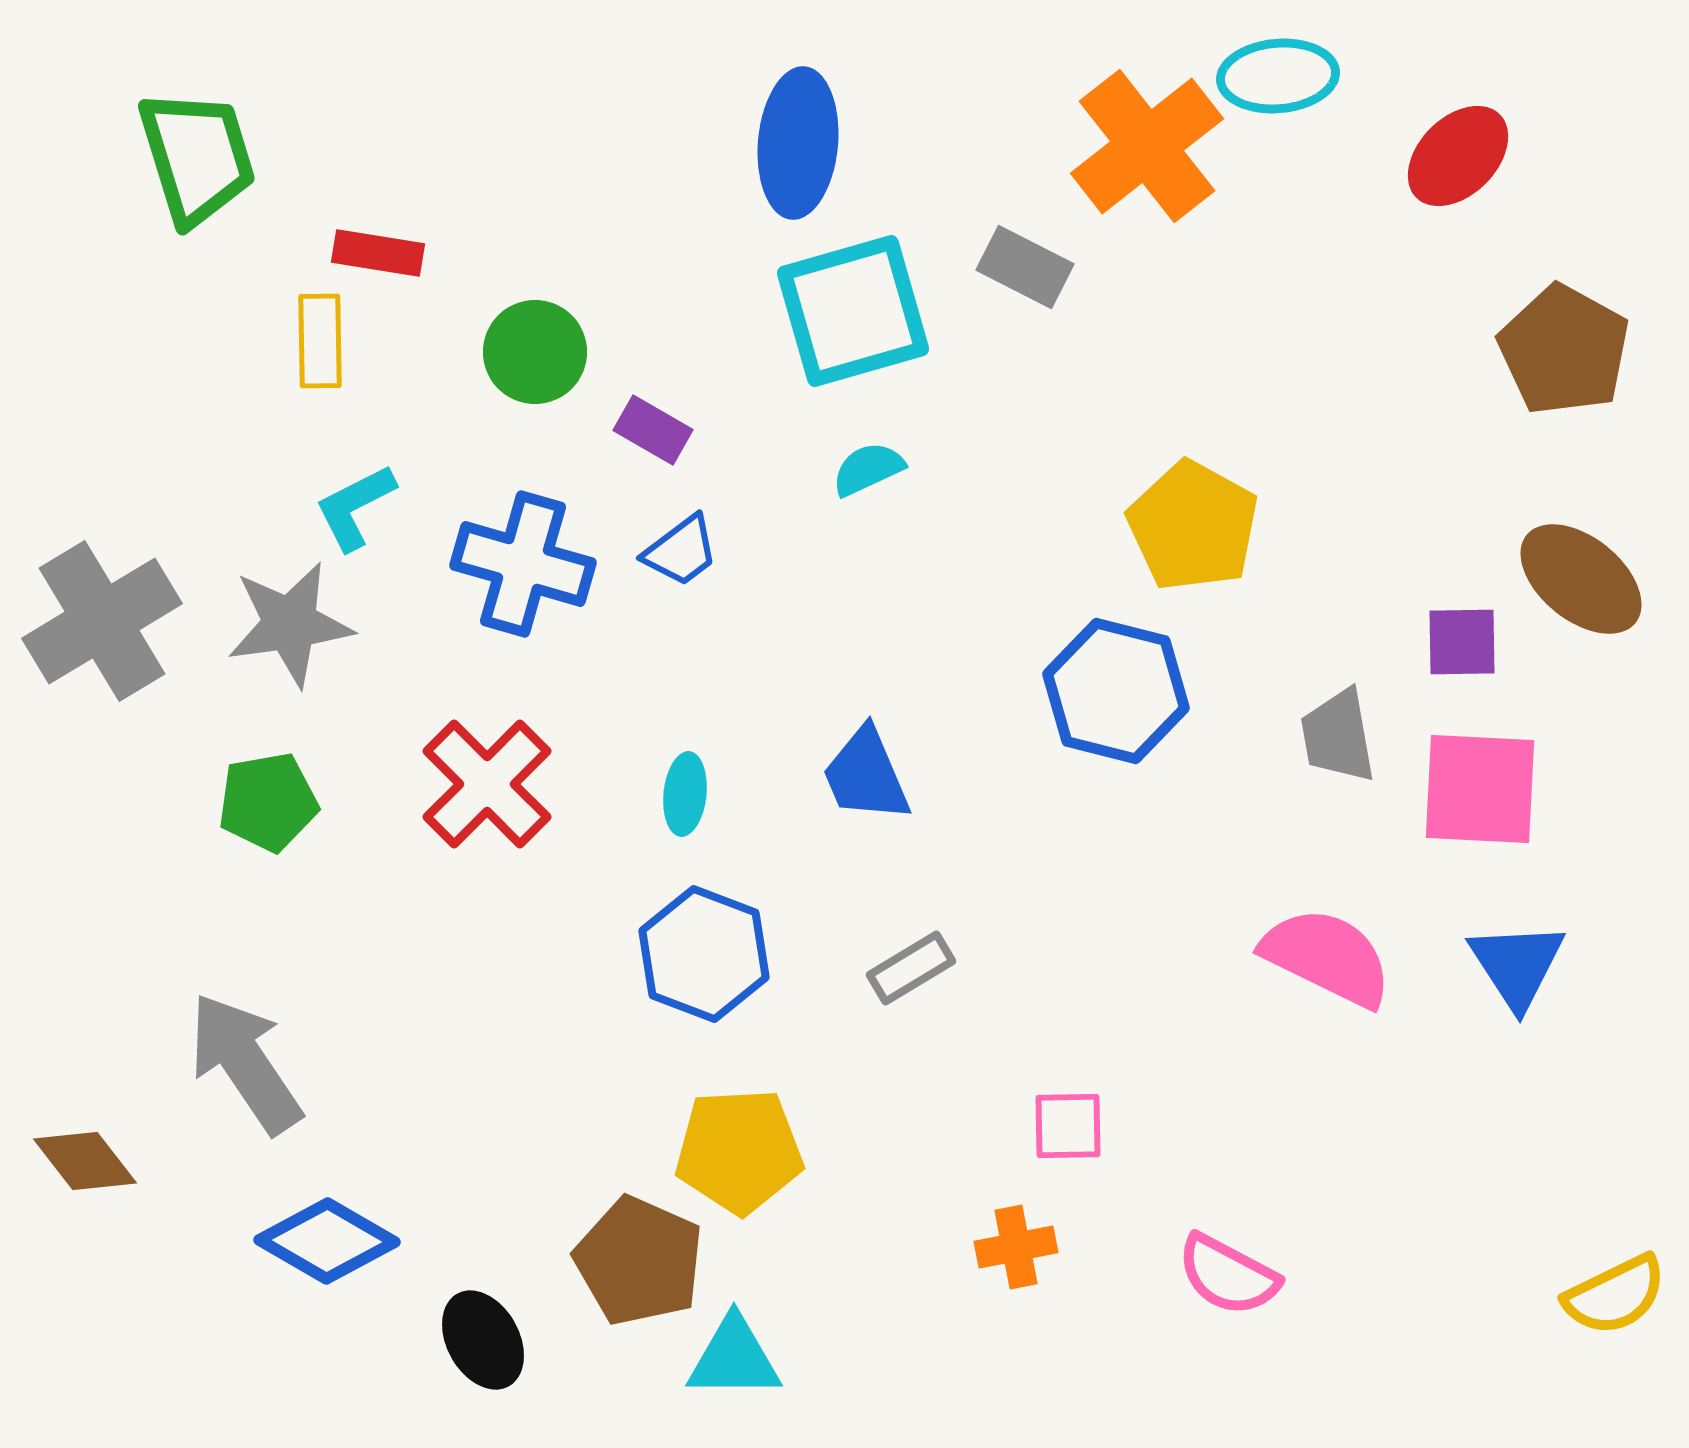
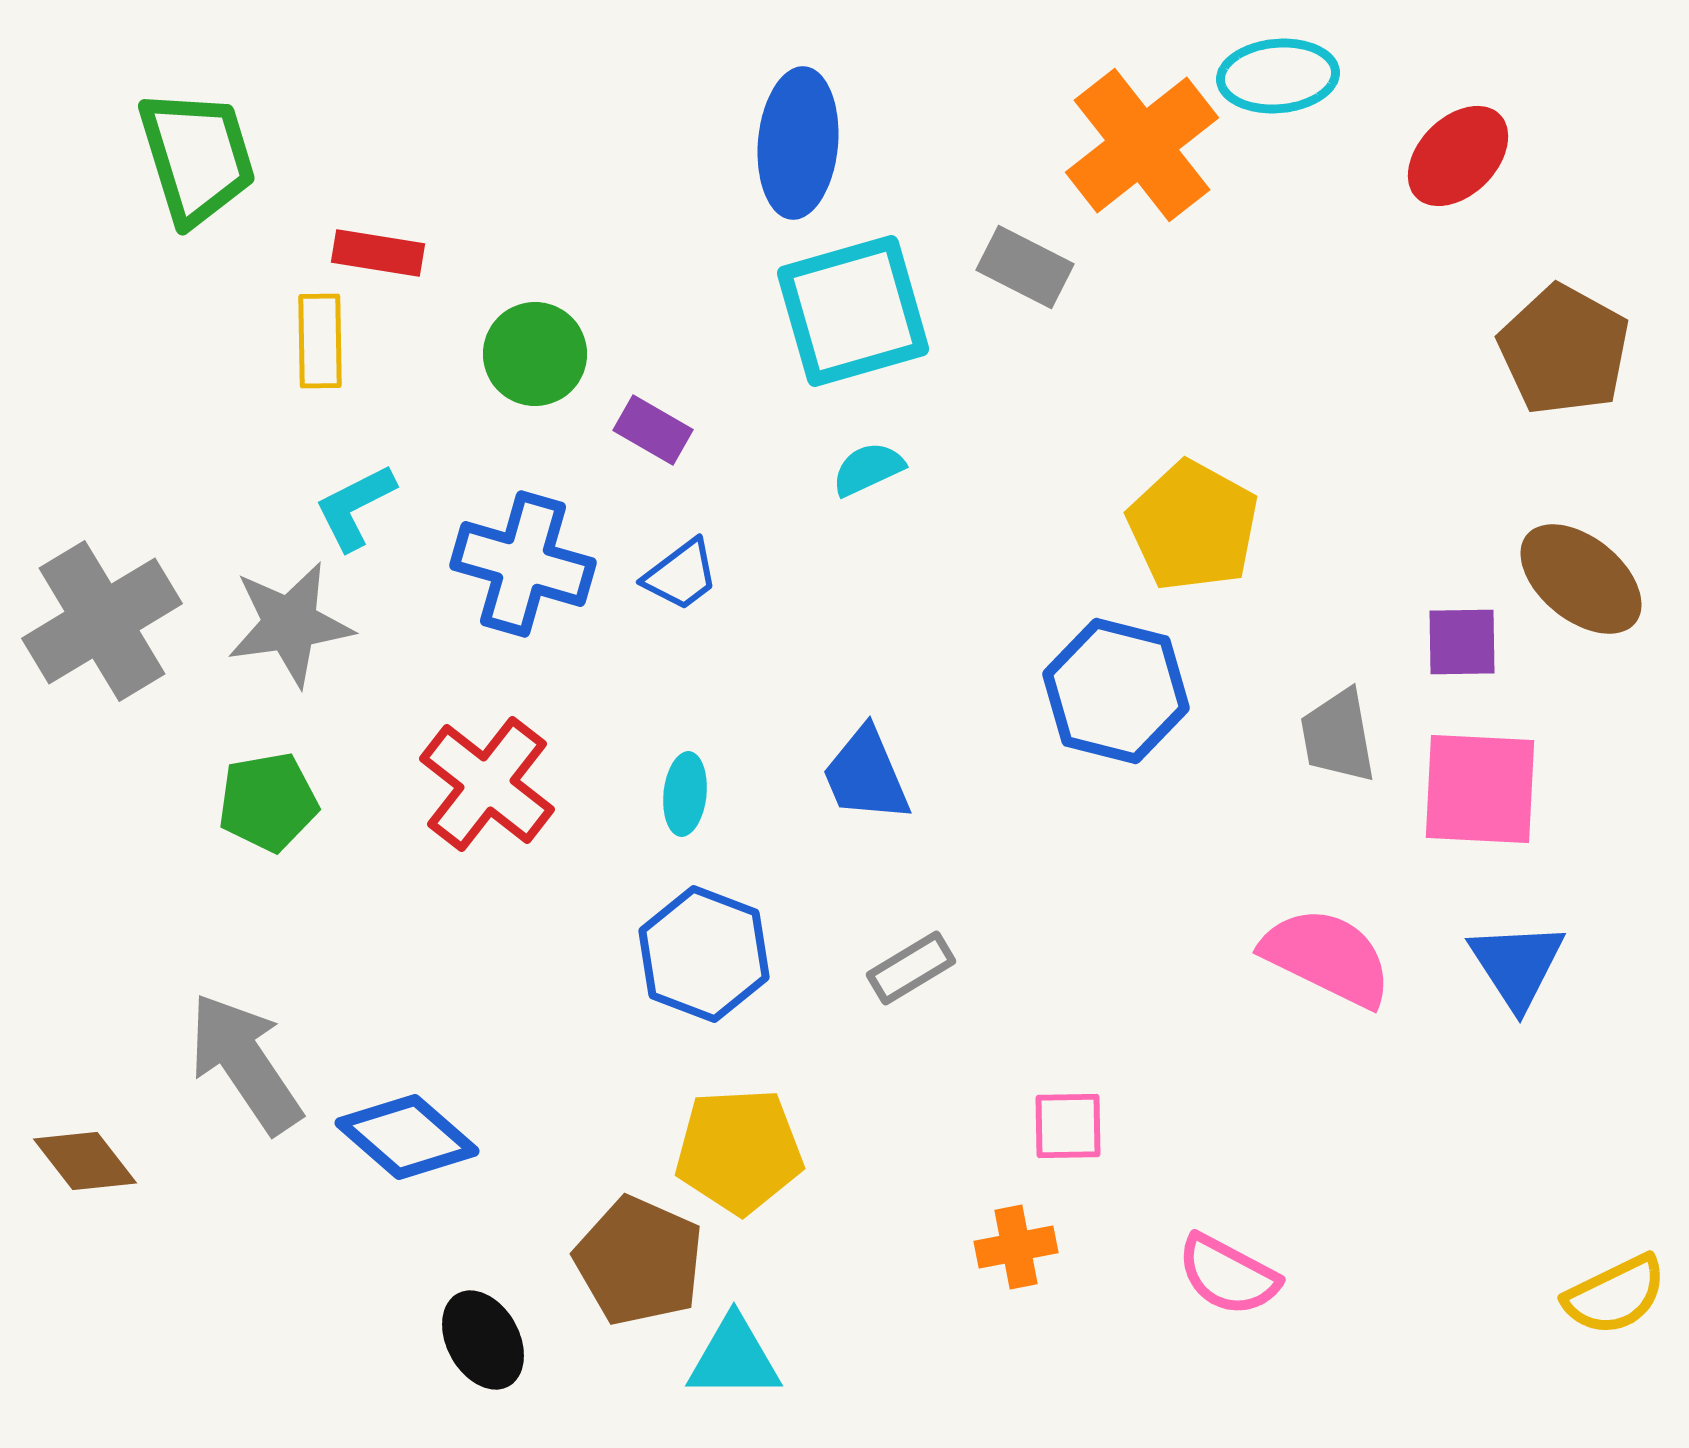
orange cross at (1147, 146): moved 5 px left, 1 px up
green circle at (535, 352): moved 2 px down
blue trapezoid at (681, 551): moved 24 px down
red cross at (487, 784): rotated 7 degrees counterclockwise
blue diamond at (327, 1241): moved 80 px right, 104 px up; rotated 11 degrees clockwise
